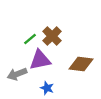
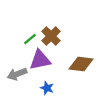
brown cross: moved 1 px left
